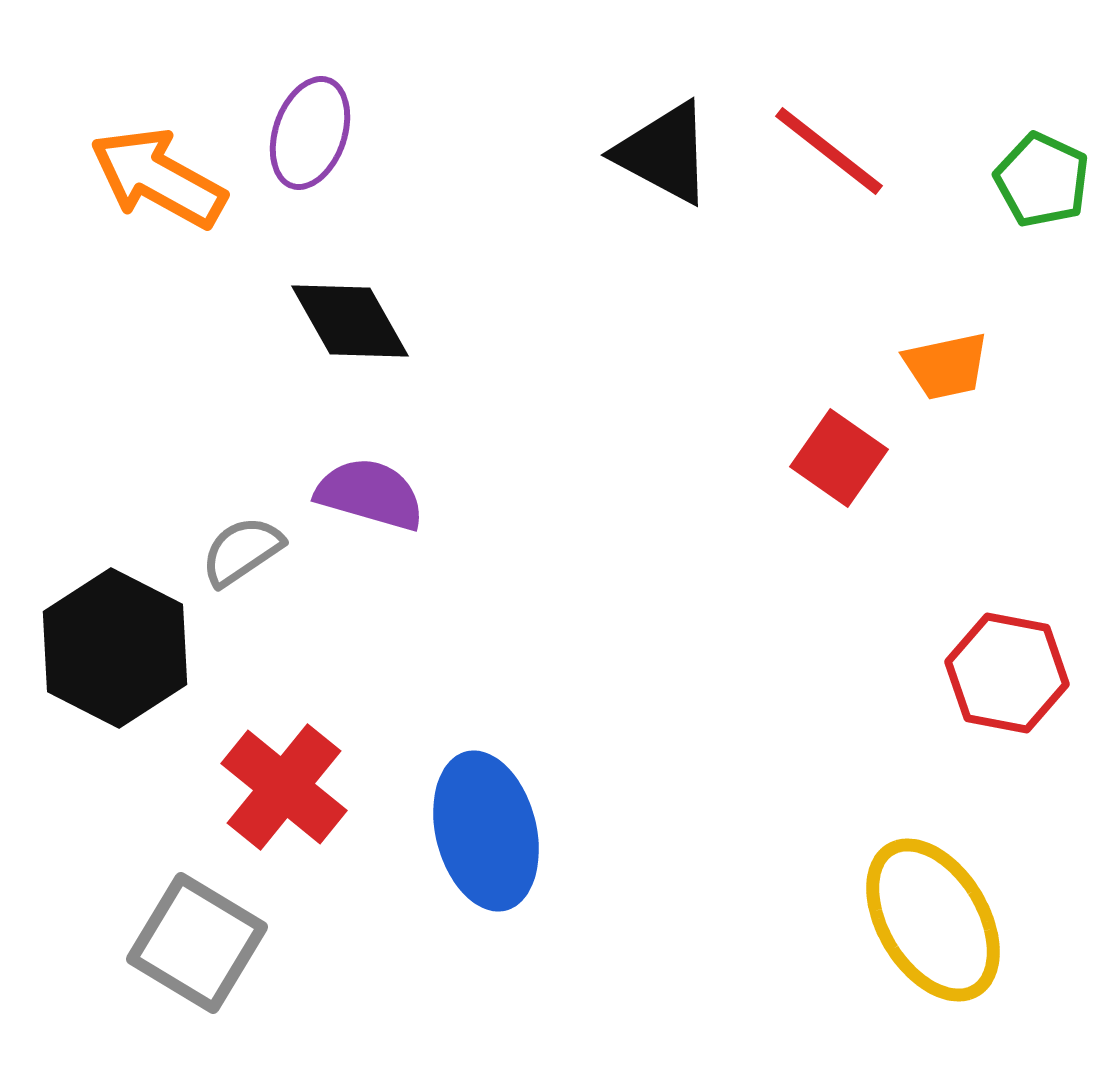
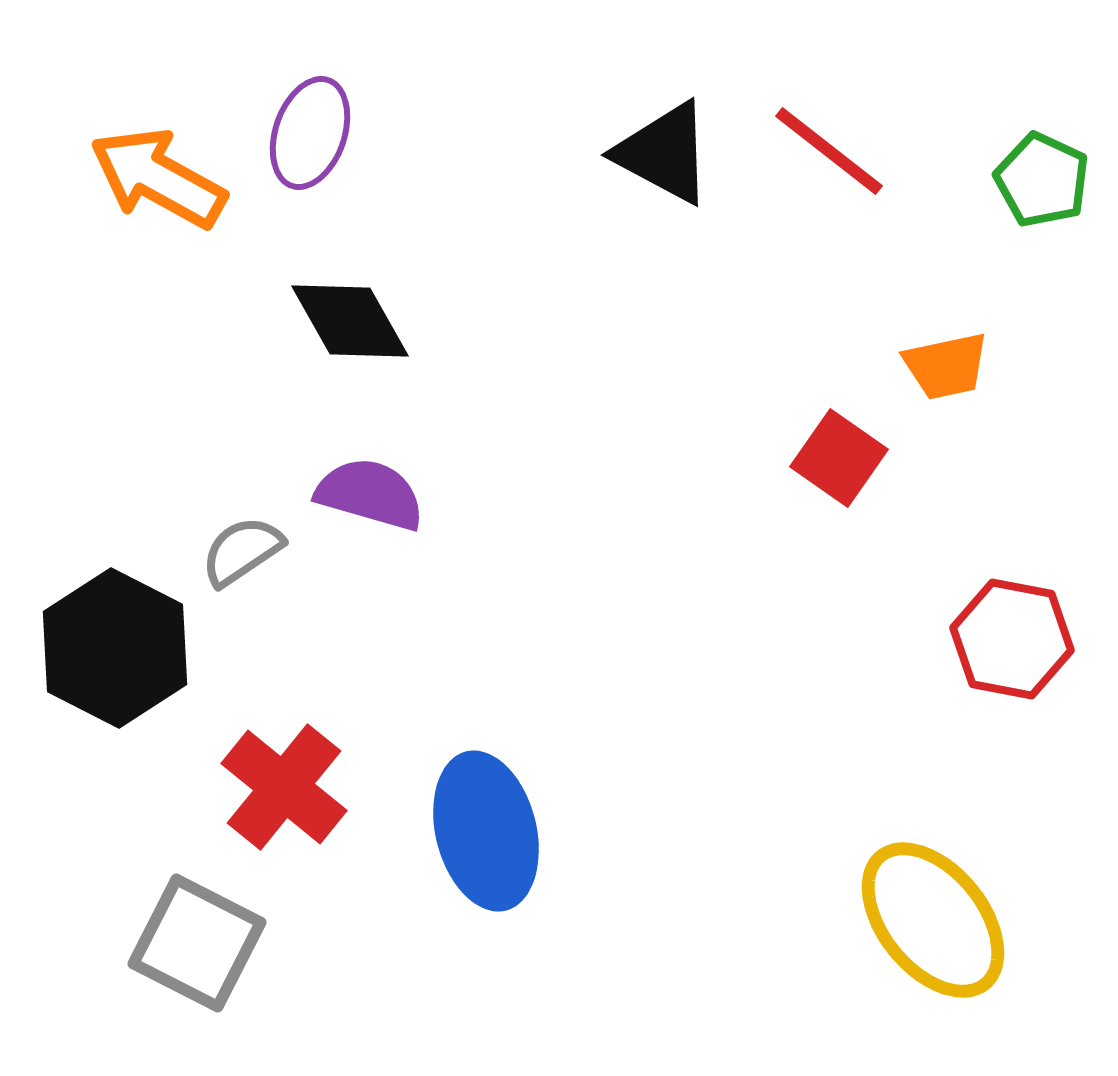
red hexagon: moved 5 px right, 34 px up
yellow ellipse: rotated 8 degrees counterclockwise
gray square: rotated 4 degrees counterclockwise
